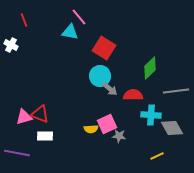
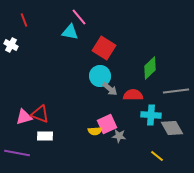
yellow semicircle: moved 4 px right, 2 px down
yellow line: rotated 64 degrees clockwise
